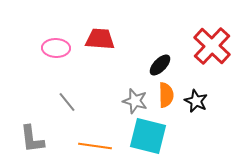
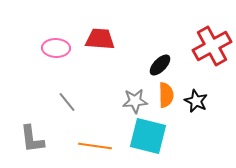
red cross: rotated 18 degrees clockwise
gray star: rotated 20 degrees counterclockwise
